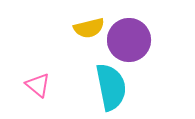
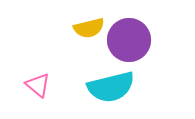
cyan semicircle: rotated 87 degrees clockwise
